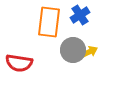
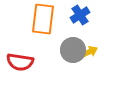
orange rectangle: moved 6 px left, 3 px up
red semicircle: moved 1 px right, 1 px up
